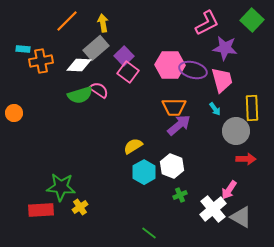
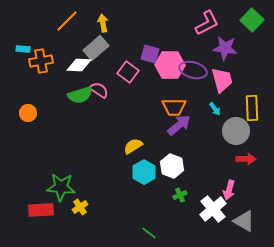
purple square: moved 26 px right, 2 px up; rotated 30 degrees counterclockwise
orange circle: moved 14 px right
pink arrow: rotated 18 degrees counterclockwise
gray triangle: moved 3 px right, 4 px down
